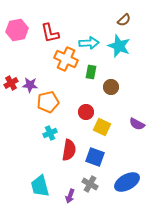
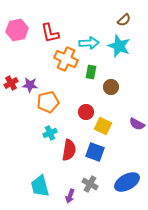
yellow square: moved 1 px right, 1 px up
blue square: moved 5 px up
